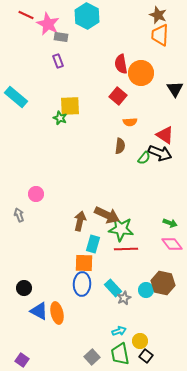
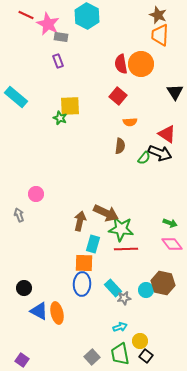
orange circle at (141, 73): moved 9 px up
black triangle at (175, 89): moved 3 px down
red triangle at (165, 135): moved 2 px right, 1 px up
brown arrow at (107, 215): moved 1 px left, 2 px up
gray star at (124, 298): rotated 16 degrees clockwise
cyan arrow at (119, 331): moved 1 px right, 4 px up
